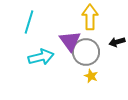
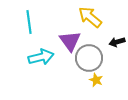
yellow arrow: rotated 50 degrees counterclockwise
cyan line: rotated 25 degrees counterclockwise
gray circle: moved 3 px right, 6 px down
yellow star: moved 5 px right, 4 px down
